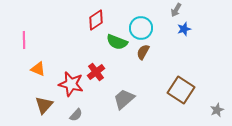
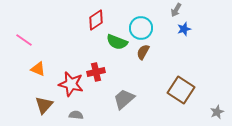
pink line: rotated 54 degrees counterclockwise
red cross: rotated 24 degrees clockwise
gray star: moved 2 px down
gray semicircle: rotated 128 degrees counterclockwise
